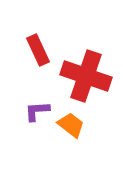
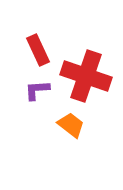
purple L-shape: moved 21 px up
